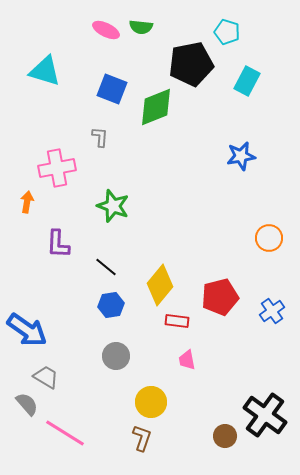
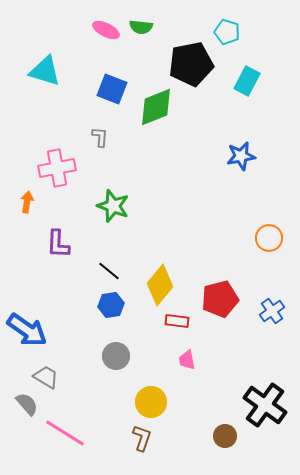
black line: moved 3 px right, 4 px down
red pentagon: moved 2 px down
black cross: moved 10 px up
